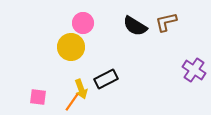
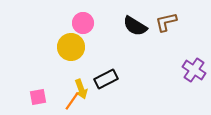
pink square: rotated 18 degrees counterclockwise
orange line: moved 1 px up
